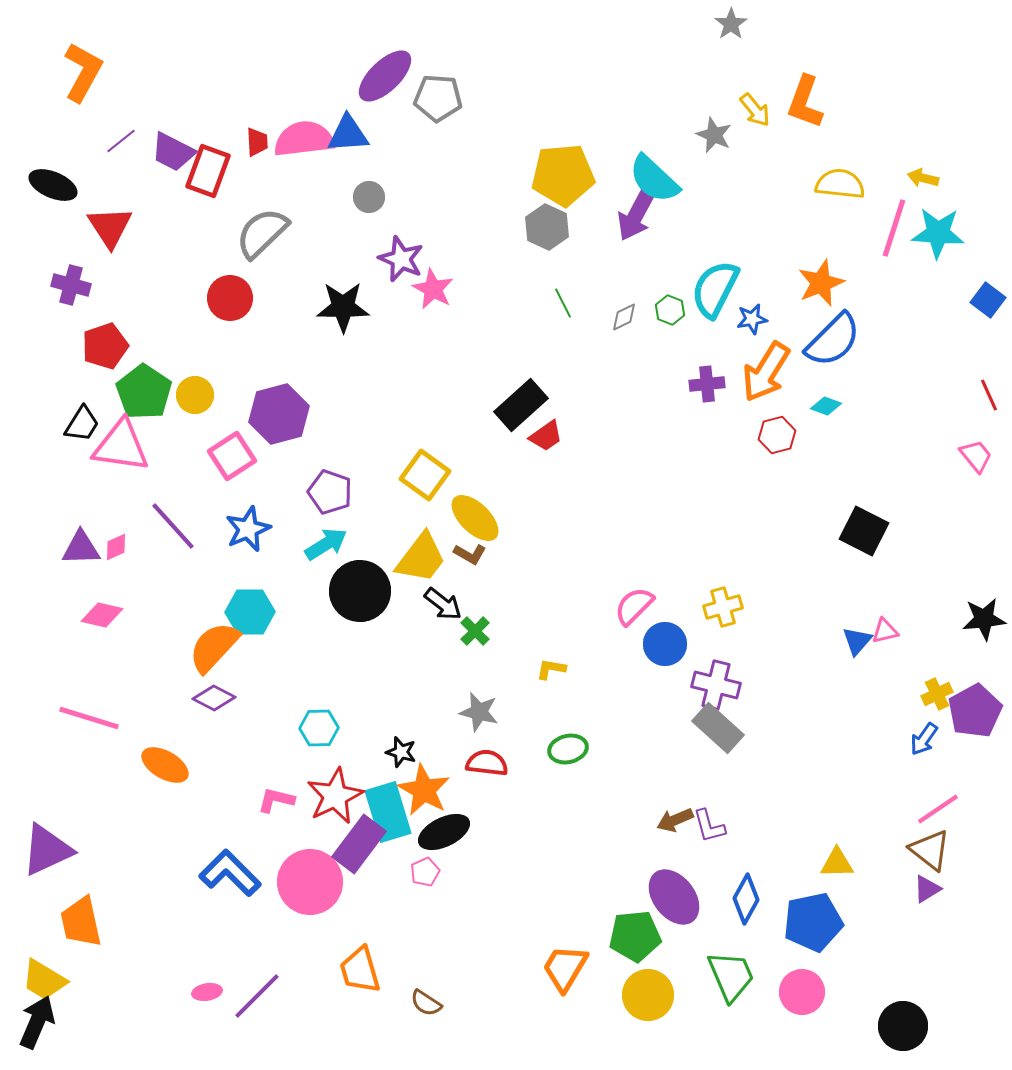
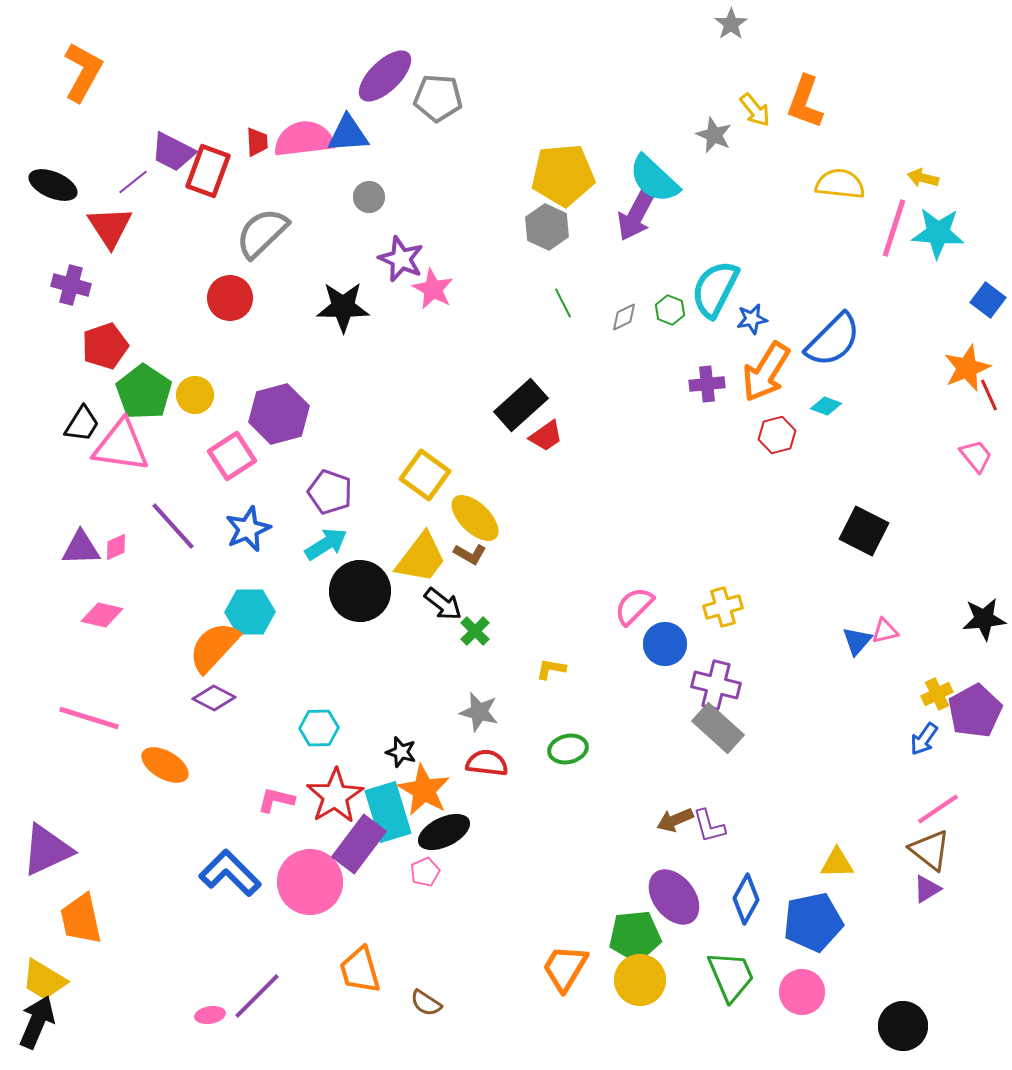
purple line at (121, 141): moved 12 px right, 41 px down
orange star at (821, 283): moved 146 px right, 85 px down
red star at (335, 796): rotated 6 degrees counterclockwise
orange trapezoid at (81, 922): moved 3 px up
pink ellipse at (207, 992): moved 3 px right, 23 px down
yellow circle at (648, 995): moved 8 px left, 15 px up
